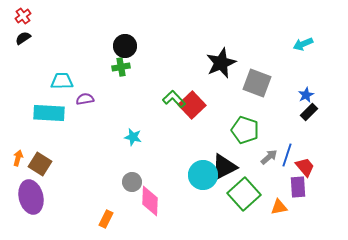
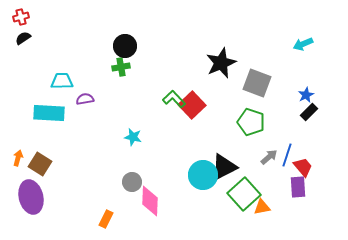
red cross: moved 2 px left, 1 px down; rotated 21 degrees clockwise
green pentagon: moved 6 px right, 8 px up
red trapezoid: moved 2 px left
orange triangle: moved 17 px left
